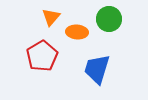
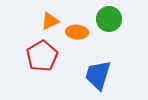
orange triangle: moved 1 px left, 4 px down; rotated 24 degrees clockwise
blue trapezoid: moved 1 px right, 6 px down
